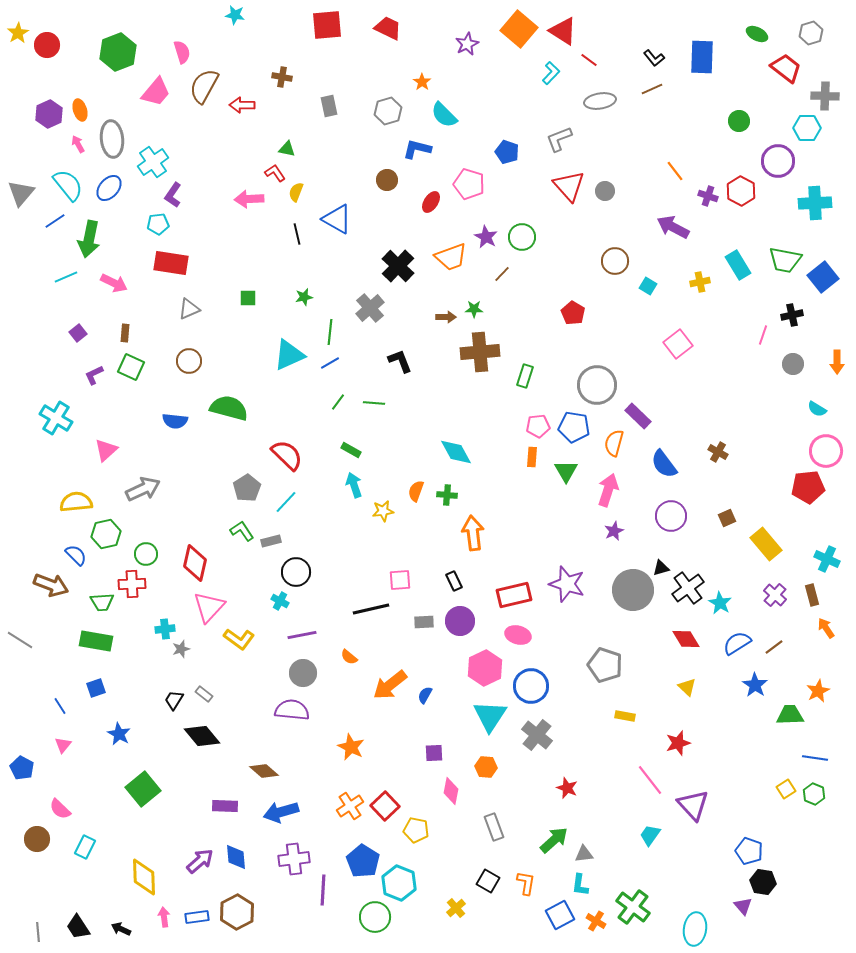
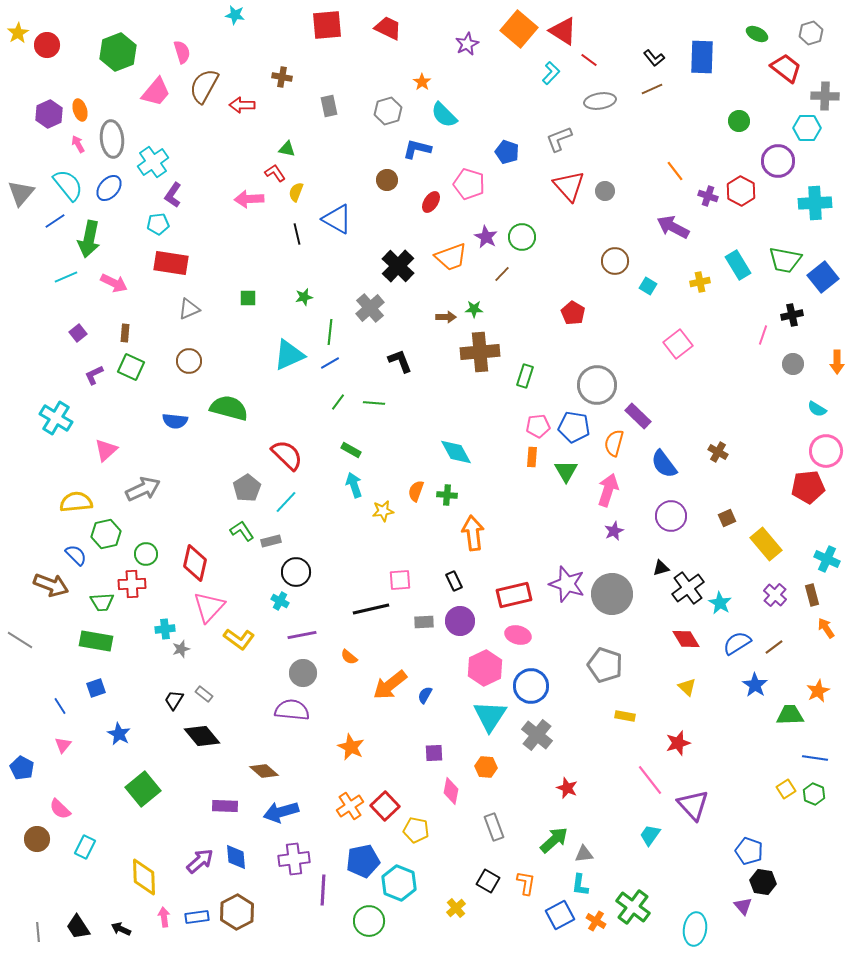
gray circle at (633, 590): moved 21 px left, 4 px down
blue pentagon at (363, 861): rotated 28 degrees clockwise
green circle at (375, 917): moved 6 px left, 4 px down
